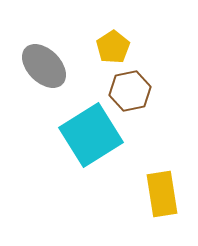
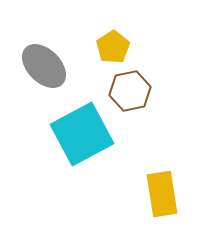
cyan square: moved 9 px left, 1 px up; rotated 4 degrees clockwise
